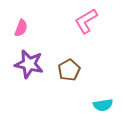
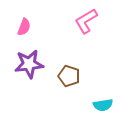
pink semicircle: moved 3 px right, 1 px up
purple star: rotated 20 degrees counterclockwise
brown pentagon: moved 6 px down; rotated 25 degrees counterclockwise
